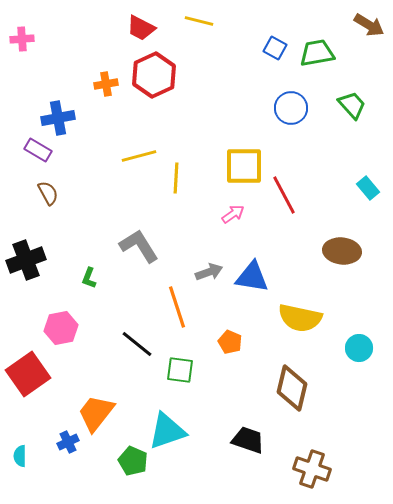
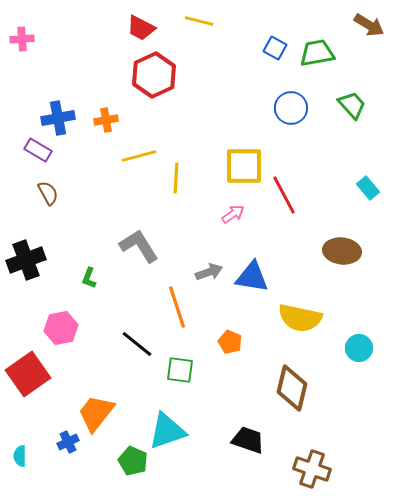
orange cross at (106, 84): moved 36 px down
